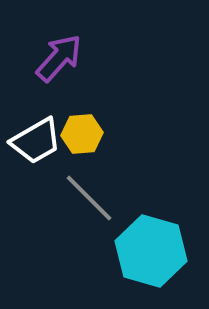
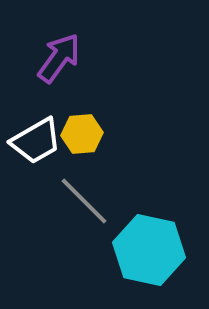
purple arrow: rotated 6 degrees counterclockwise
gray line: moved 5 px left, 3 px down
cyan hexagon: moved 2 px left, 1 px up; rotated 4 degrees counterclockwise
